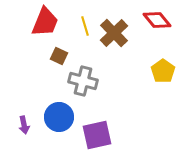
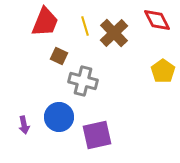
red diamond: rotated 12 degrees clockwise
